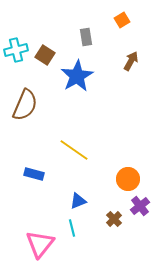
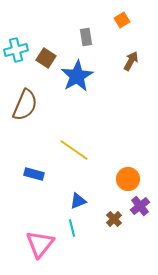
brown square: moved 1 px right, 3 px down
